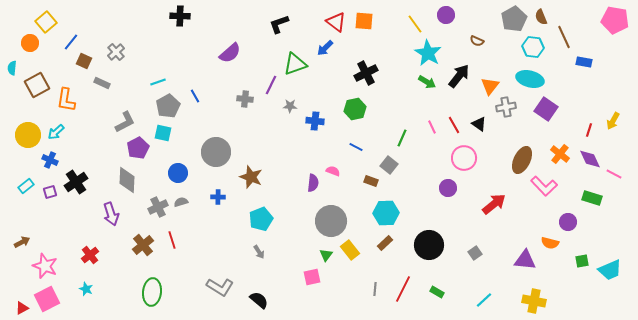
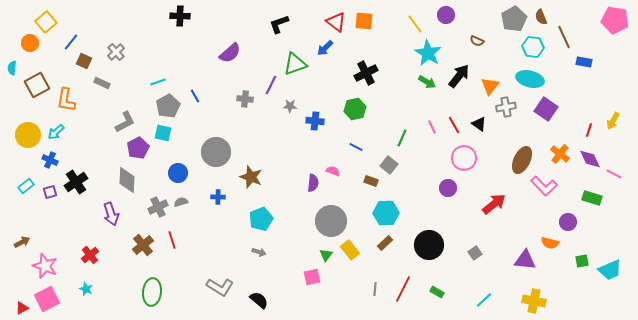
gray arrow at (259, 252): rotated 40 degrees counterclockwise
